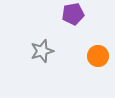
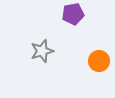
orange circle: moved 1 px right, 5 px down
